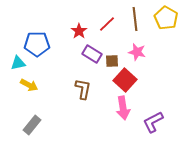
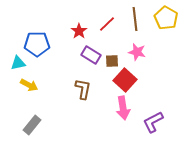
purple rectangle: moved 1 px left, 1 px down
